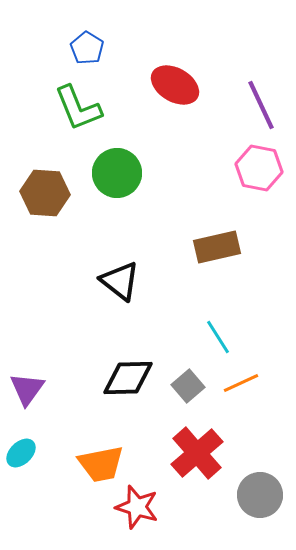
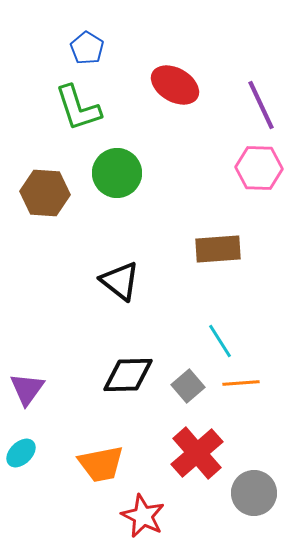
green L-shape: rotated 4 degrees clockwise
pink hexagon: rotated 9 degrees counterclockwise
brown rectangle: moved 1 px right, 2 px down; rotated 9 degrees clockwise
cyan line: moved 2 px right, 4 px down
black diamond: moved 3 px up
orange line: rotated 21 degrees clockwise
gray circle: moved 6 px left, 2 px up
red star: moved 6 px right, 9 px down; rotated 9 degrees clockwise
